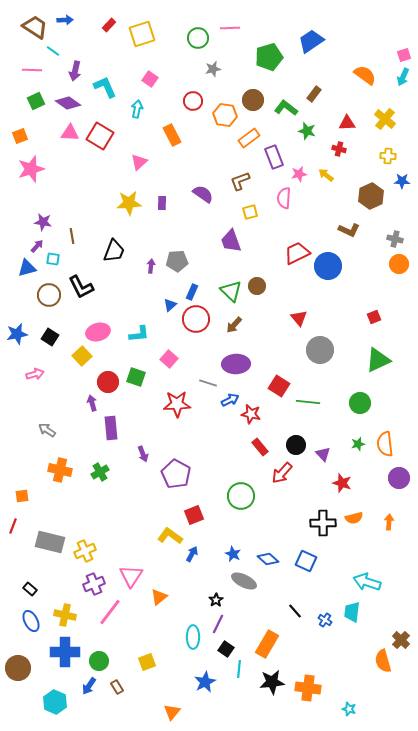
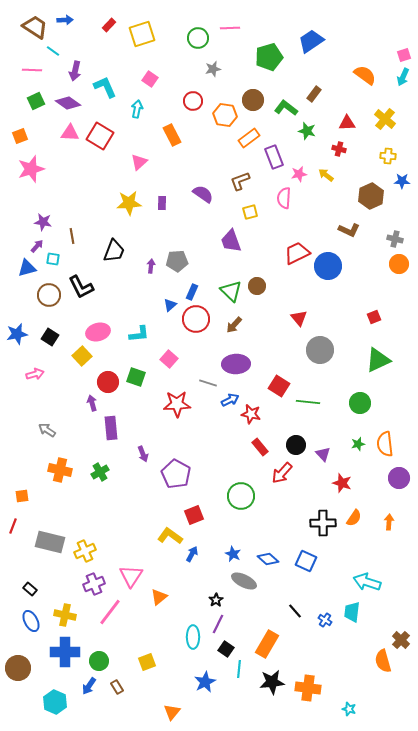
orange semicircle at (354, 518): rotated 42 degrees counterclockwise
